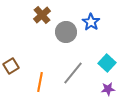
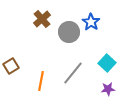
brown cross: moved 4 px down
gray circle: moved 3 px right
orange line: moved 1 px right, 1 px up
